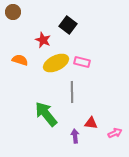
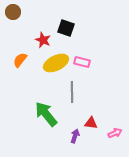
black square: moved 2 px left, 3 px down; rotated 18 degrees counterclockwise
orange semicircle: rotated 70 degrees counterclockwise
purple arrow: rotated 24 degrees clockwise
